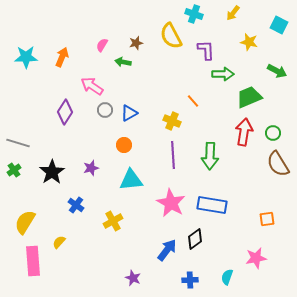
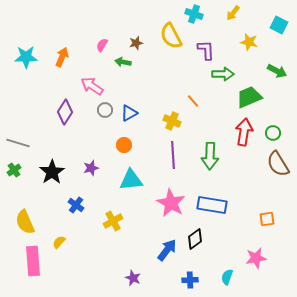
yellow semicircle at (25, 222): rotated 55 degrees counterclockwise
